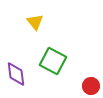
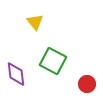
red circle: moved 4 px left, 2 px up
